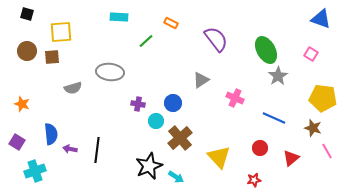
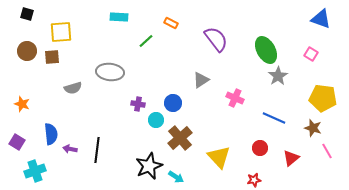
cyan circle: moved 1 px up
